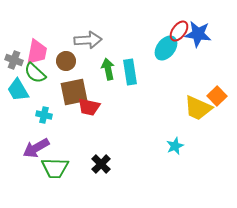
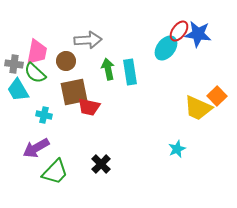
gray cross: moved 4 px down; rotated 12 degrees counterclockwise
cyan star: moved 2 px right, 3 px down
green trapezoid: moved 4 px down; rotated 48 degrees counterclockwise
